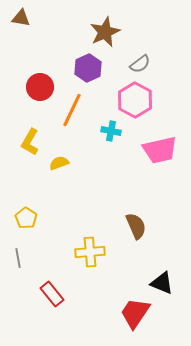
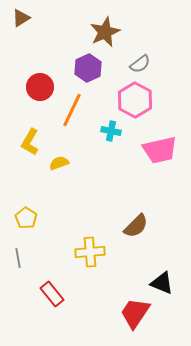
brown triangle: rotated 42 degrees counterclockwise
brown semicircle: rotated 68 degrees clockwise
